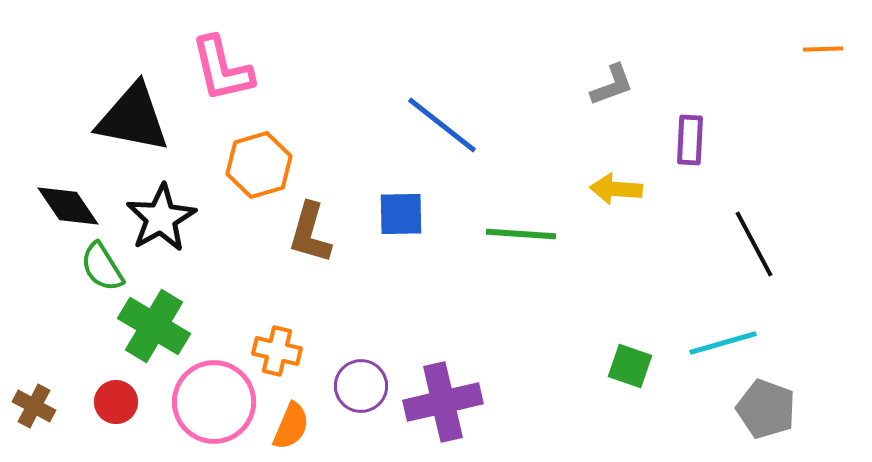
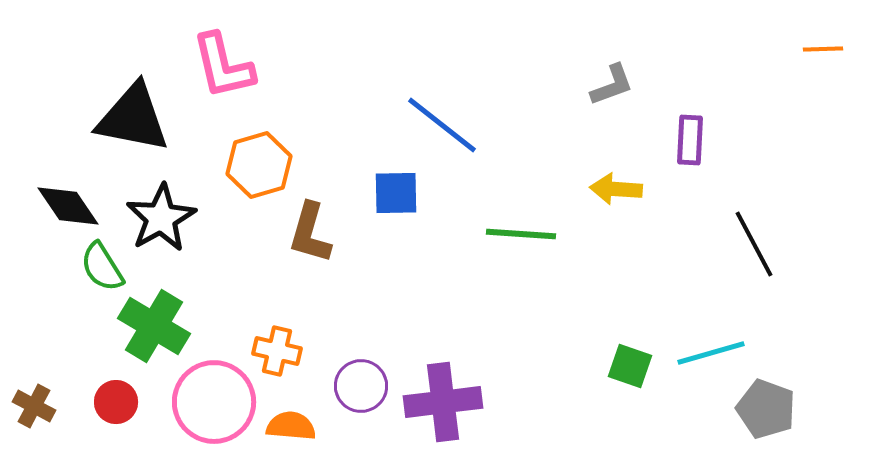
pink L-shape: moved 1 px right, 3 px up
blue square: moved 5 px left, 21 px up
cyan line: moved 12 px left, 10 px down
purple cross: rotated 6 degrees clockwise
orange semicircle: rotated 108 degrees counterclockwise
